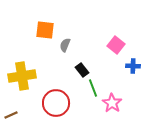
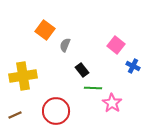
orange square: rotated 30 degrees clockwise
blue cross: rotated 24 degrees clockwise
yellow cross: moved 1 px right
green line: rotated 66 degrees counterclockwise
red circle: moved 8 px down
brown line: moved 4 px right
